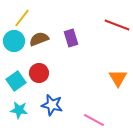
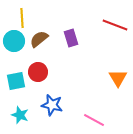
yellow line: rotated 42 degrees counterclockwise
red line: moved 2 px left
brown semicircle: rotated 18 degrees counterclockwise
red circle: moved 1 px left, 1 px up
cyan square: rotated 24 degrees clockwise
cyan star: moved 1 px right, 5 px down; rotated 12 degrees clockwise
